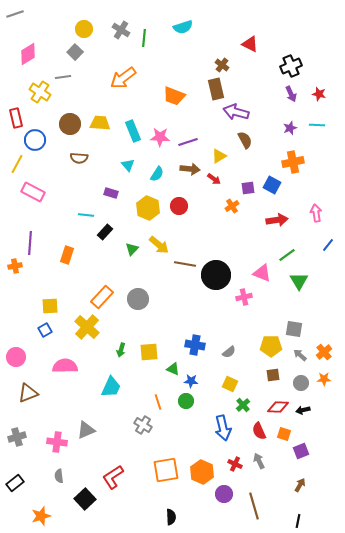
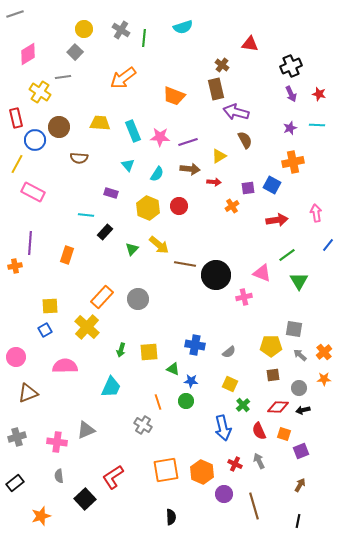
red triangle at (250, 44): rotated 18 degrees counterclockwise
brown circle at (70, 124): moved 11 px left, 3 px down
red arrow at (214, 179): moved 3 px down; rotated 32 degrees counterclockwise
gray circle at (301, 383): moved 2 px left, 5 px down
